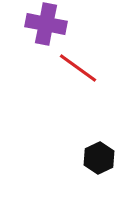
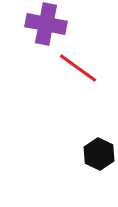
black hexagon: moved 4 px up; rotated 8 degrees counterclockwise
